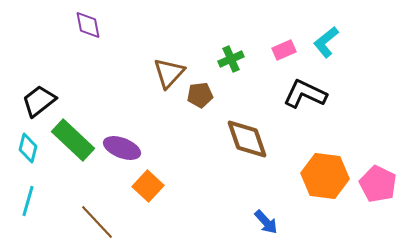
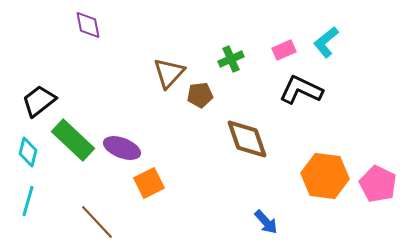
black L-shape: moved 4 px left, 4 px up
cyan diamond: moved 4 px down
orange square: moved 1 px right, 3 px up; rotated 20 degrees clockwise
